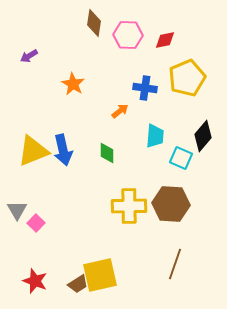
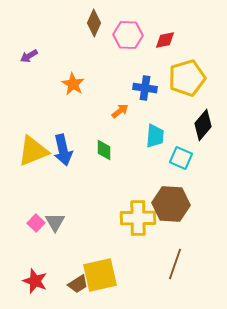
brown diamond: rotated 16 degrees clockwise
yellow pentagon: rotated 6 degrees clockwise
black diamond: moved 11 px up
green diamond: moved 3 px left, 3 px up
yellow cross: moved 9 px right, 12 px down
gray triangle: moved 38 px right, 12 px down
